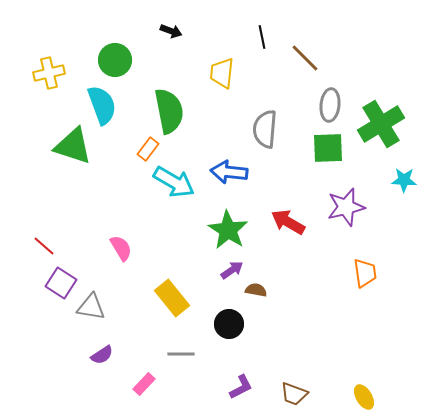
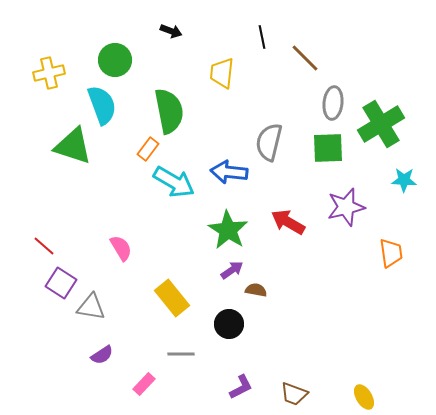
gray ellipse: moved 3 px right, 2 px up
gray semicircle: moved 4 px right, 13 px down; rotated 9 degrees clockwise
orange trapezoid: moved 26 px right, 20 px up
